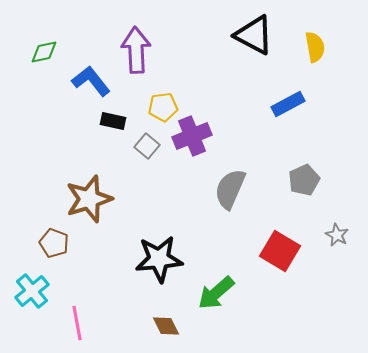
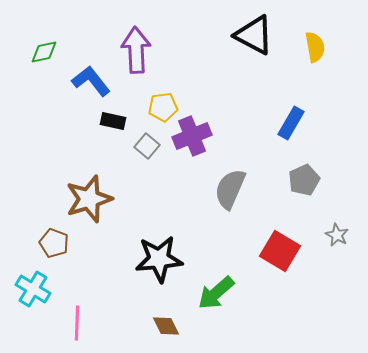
blue rectangle: moved 3 px right, 19 px down; rotated 32 degrees counterclockwise
cyan cross: moved 1 px right, 2 px up; rotated 20 degrees counterclockwise
pink line: rotated 12 degrees clockwise
